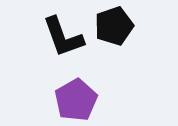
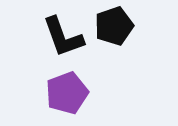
purple pentagon: moved 9 px left, 7 px up; rotated 9 degrees clockwise
